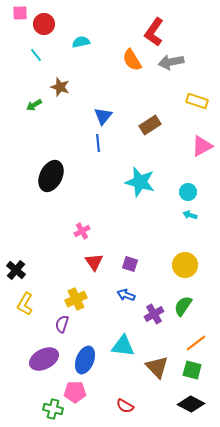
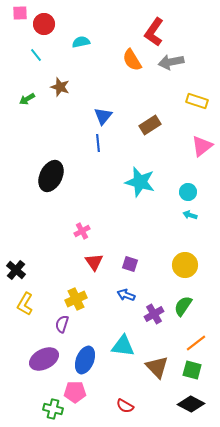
green arrow: moved 7 px left, 6 px up
pink triangle: rotated 10 degrees counterclockwise
